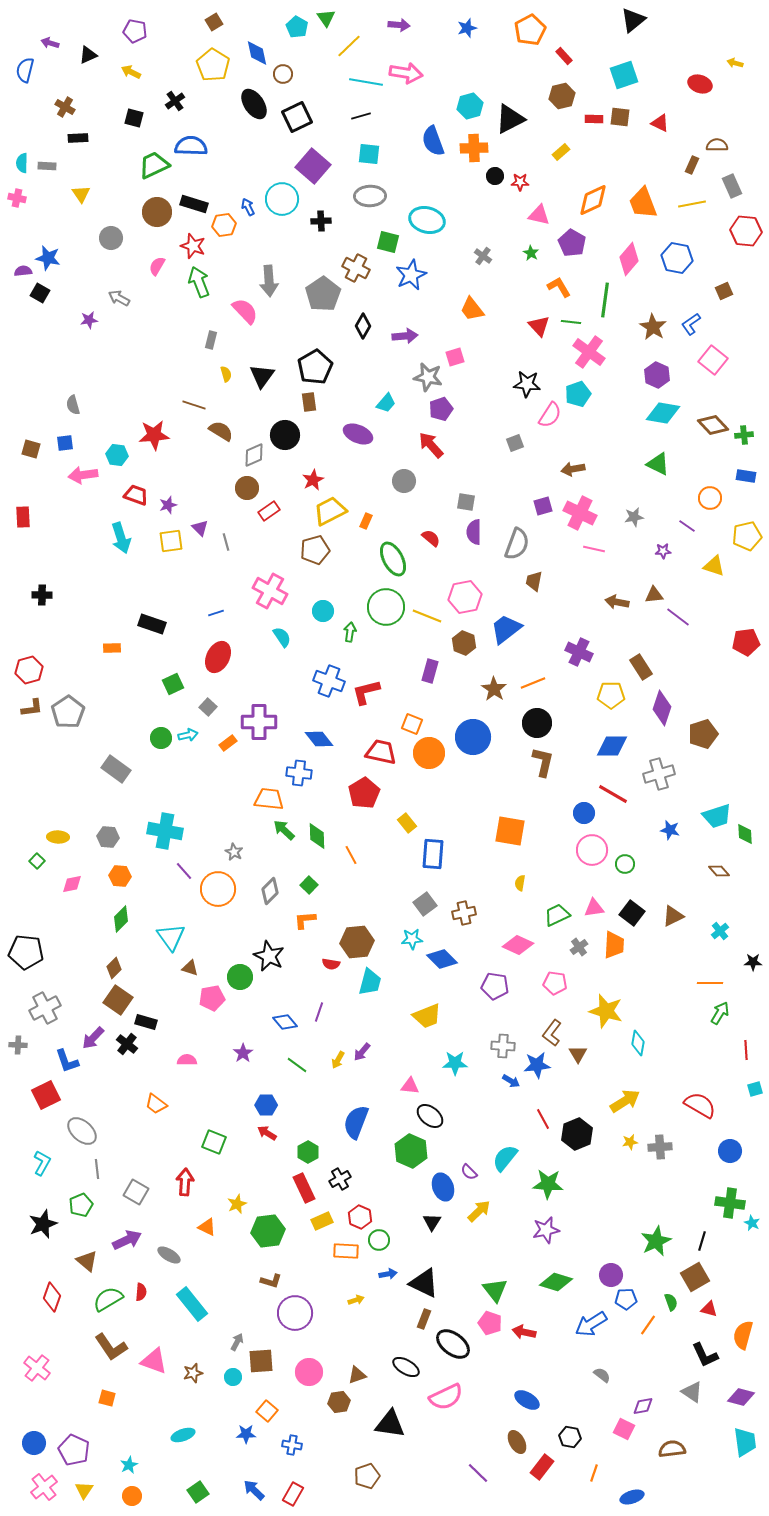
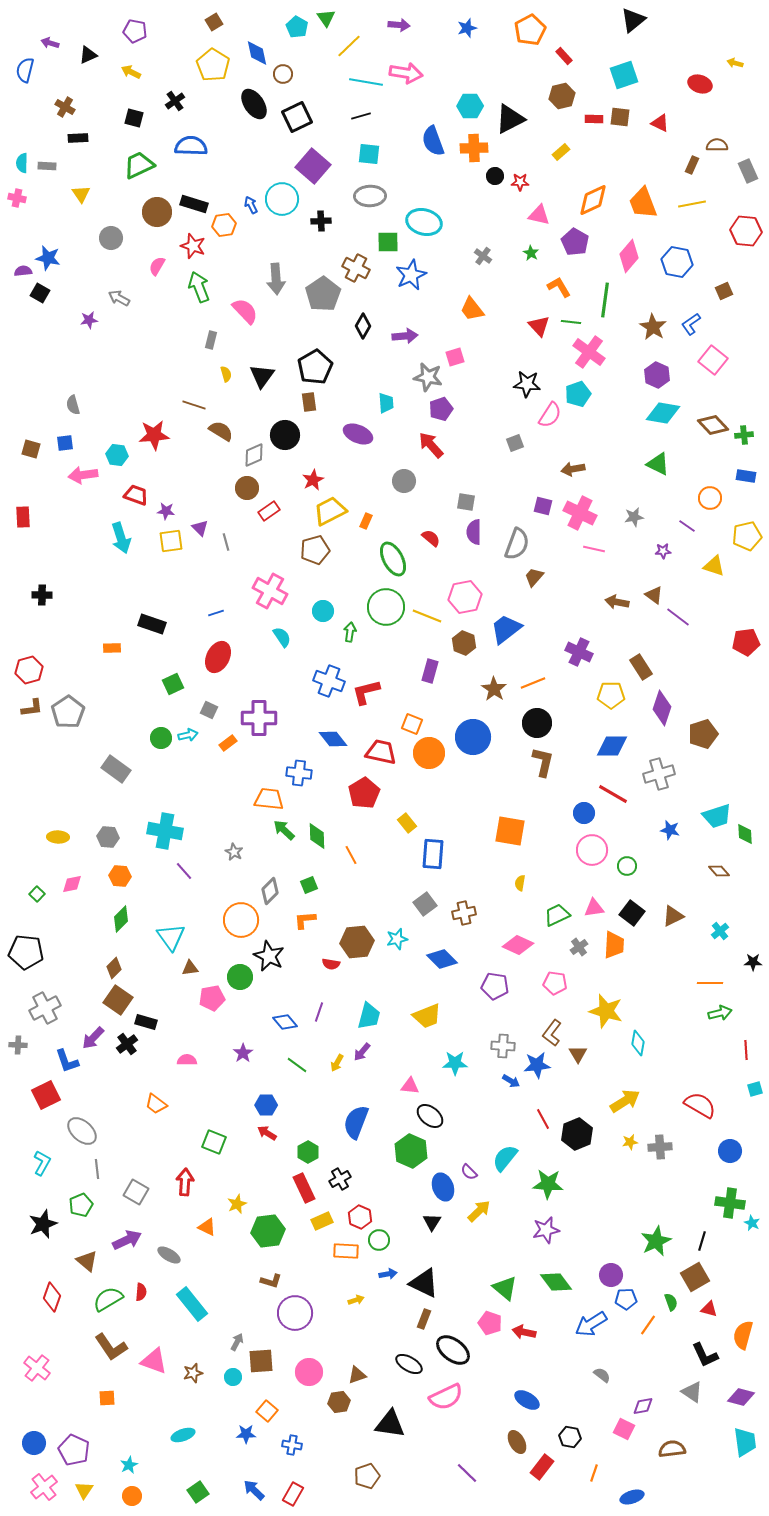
cyan hexagon at (470, 106): rotated 15 degrees clockwise
green trapezoid at (154, 165): moved 15 px left
gray rectangle at (732, 186): moved 16 px right, 15 px up
blue arrow at (248, 207): moved 3 px right, 2 px up
cyan ellipse at (427, 220): moved 3 px left, 2 px down
green square at (388, 242): rotated 15 degrees counterclockwise
purple pentagon at (572, 243): moved 3 px right, 1 px up
blue hexagon at (677, 258): moved 4 px down
pink diamond at (629, 259): moved 3 px up
gray arrow at (269, 281): moved 7 px right, 2 px up
green arrow at (199, 282): moved 5 px down
cyan trapezoid at (386, 403): rotated 45 degrees counterclockwise
purple star at (168, 505): moved 2 px left, 6 px down; rotated 24 degrees clockwise
purple square at (543, 506): rotated 30 degrees clockwise
brown trapezoid at (534, 581): moved 4 px up; rotated 30 degrees clockwise
brown triangle at (654, 595): rotated 42 degrees clockwise
gray square at (208, 707): moved 1 px right, 3 px down; rotated 18 degrees counterclockwise
purple cross at (259, 722): moved 4 px up
blue diamond at (319, 739): moved 14 px right
green square at (37, 861): moved 33 px down
green circle at (625, 864): moved 2 px right, 2 px down
green square at (309, 885): rotated 24 degrees clockwise
orange circle at (218, 889): moved 23 px right, 31 px down
cyan star at (412, 939): moved 15 px left; rotated 10 degrees counterclockwise
brown triangle at (190, 968): rotated 24 degrees counterclockwise
cyan trapezoid at (370, 982): moved 1 px left, 34 px down
green arrow at (720, 1013): rotated 45 degrees clockwise
black cross at (127, 1044): rotated 15 degrees clockwise
yellow arrow at (338, 1060): moved 1 px left, 3 px down
green diamond at (556, 1282): rotated 36 degrees clockwise
green triangle at (495, 1290): moved 10 px right, 2 px up; rotated 12 degrees counterclockwise
black ellipse at (453, 1344): moved 6 px down
black ellipse at (406, 1367): moved 3 px right, 3 px up
orange square at (107, 1398): rotated 18 degrees counterclockwise
purple line at (478, 1473): moved 11 px left
